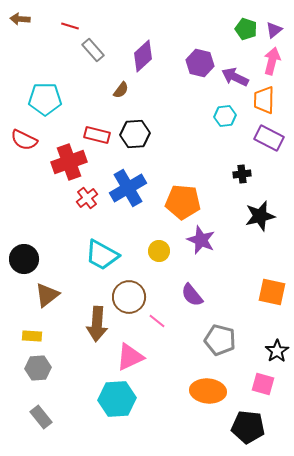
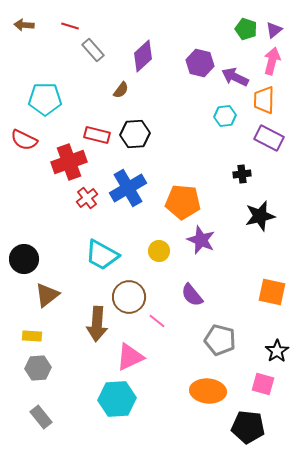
brown arrow at (20, 19): moved 4 px right, 6 px down
